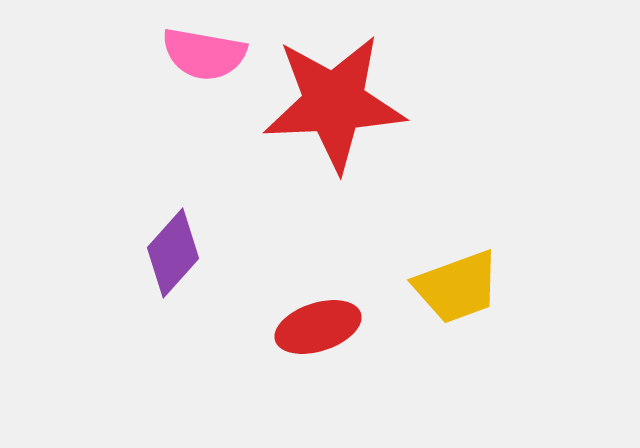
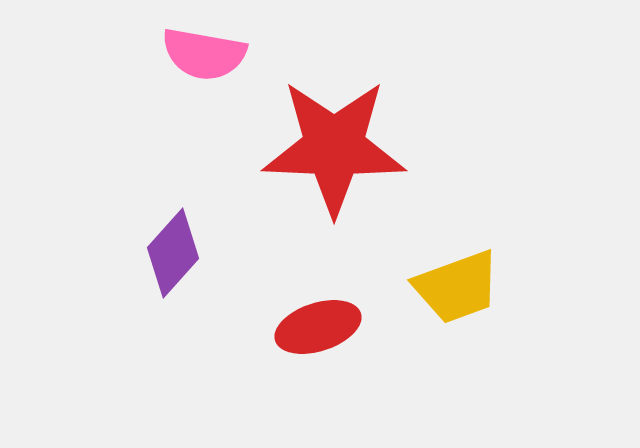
red star: moved 44 px down; rotated 5 degrees clockwise
